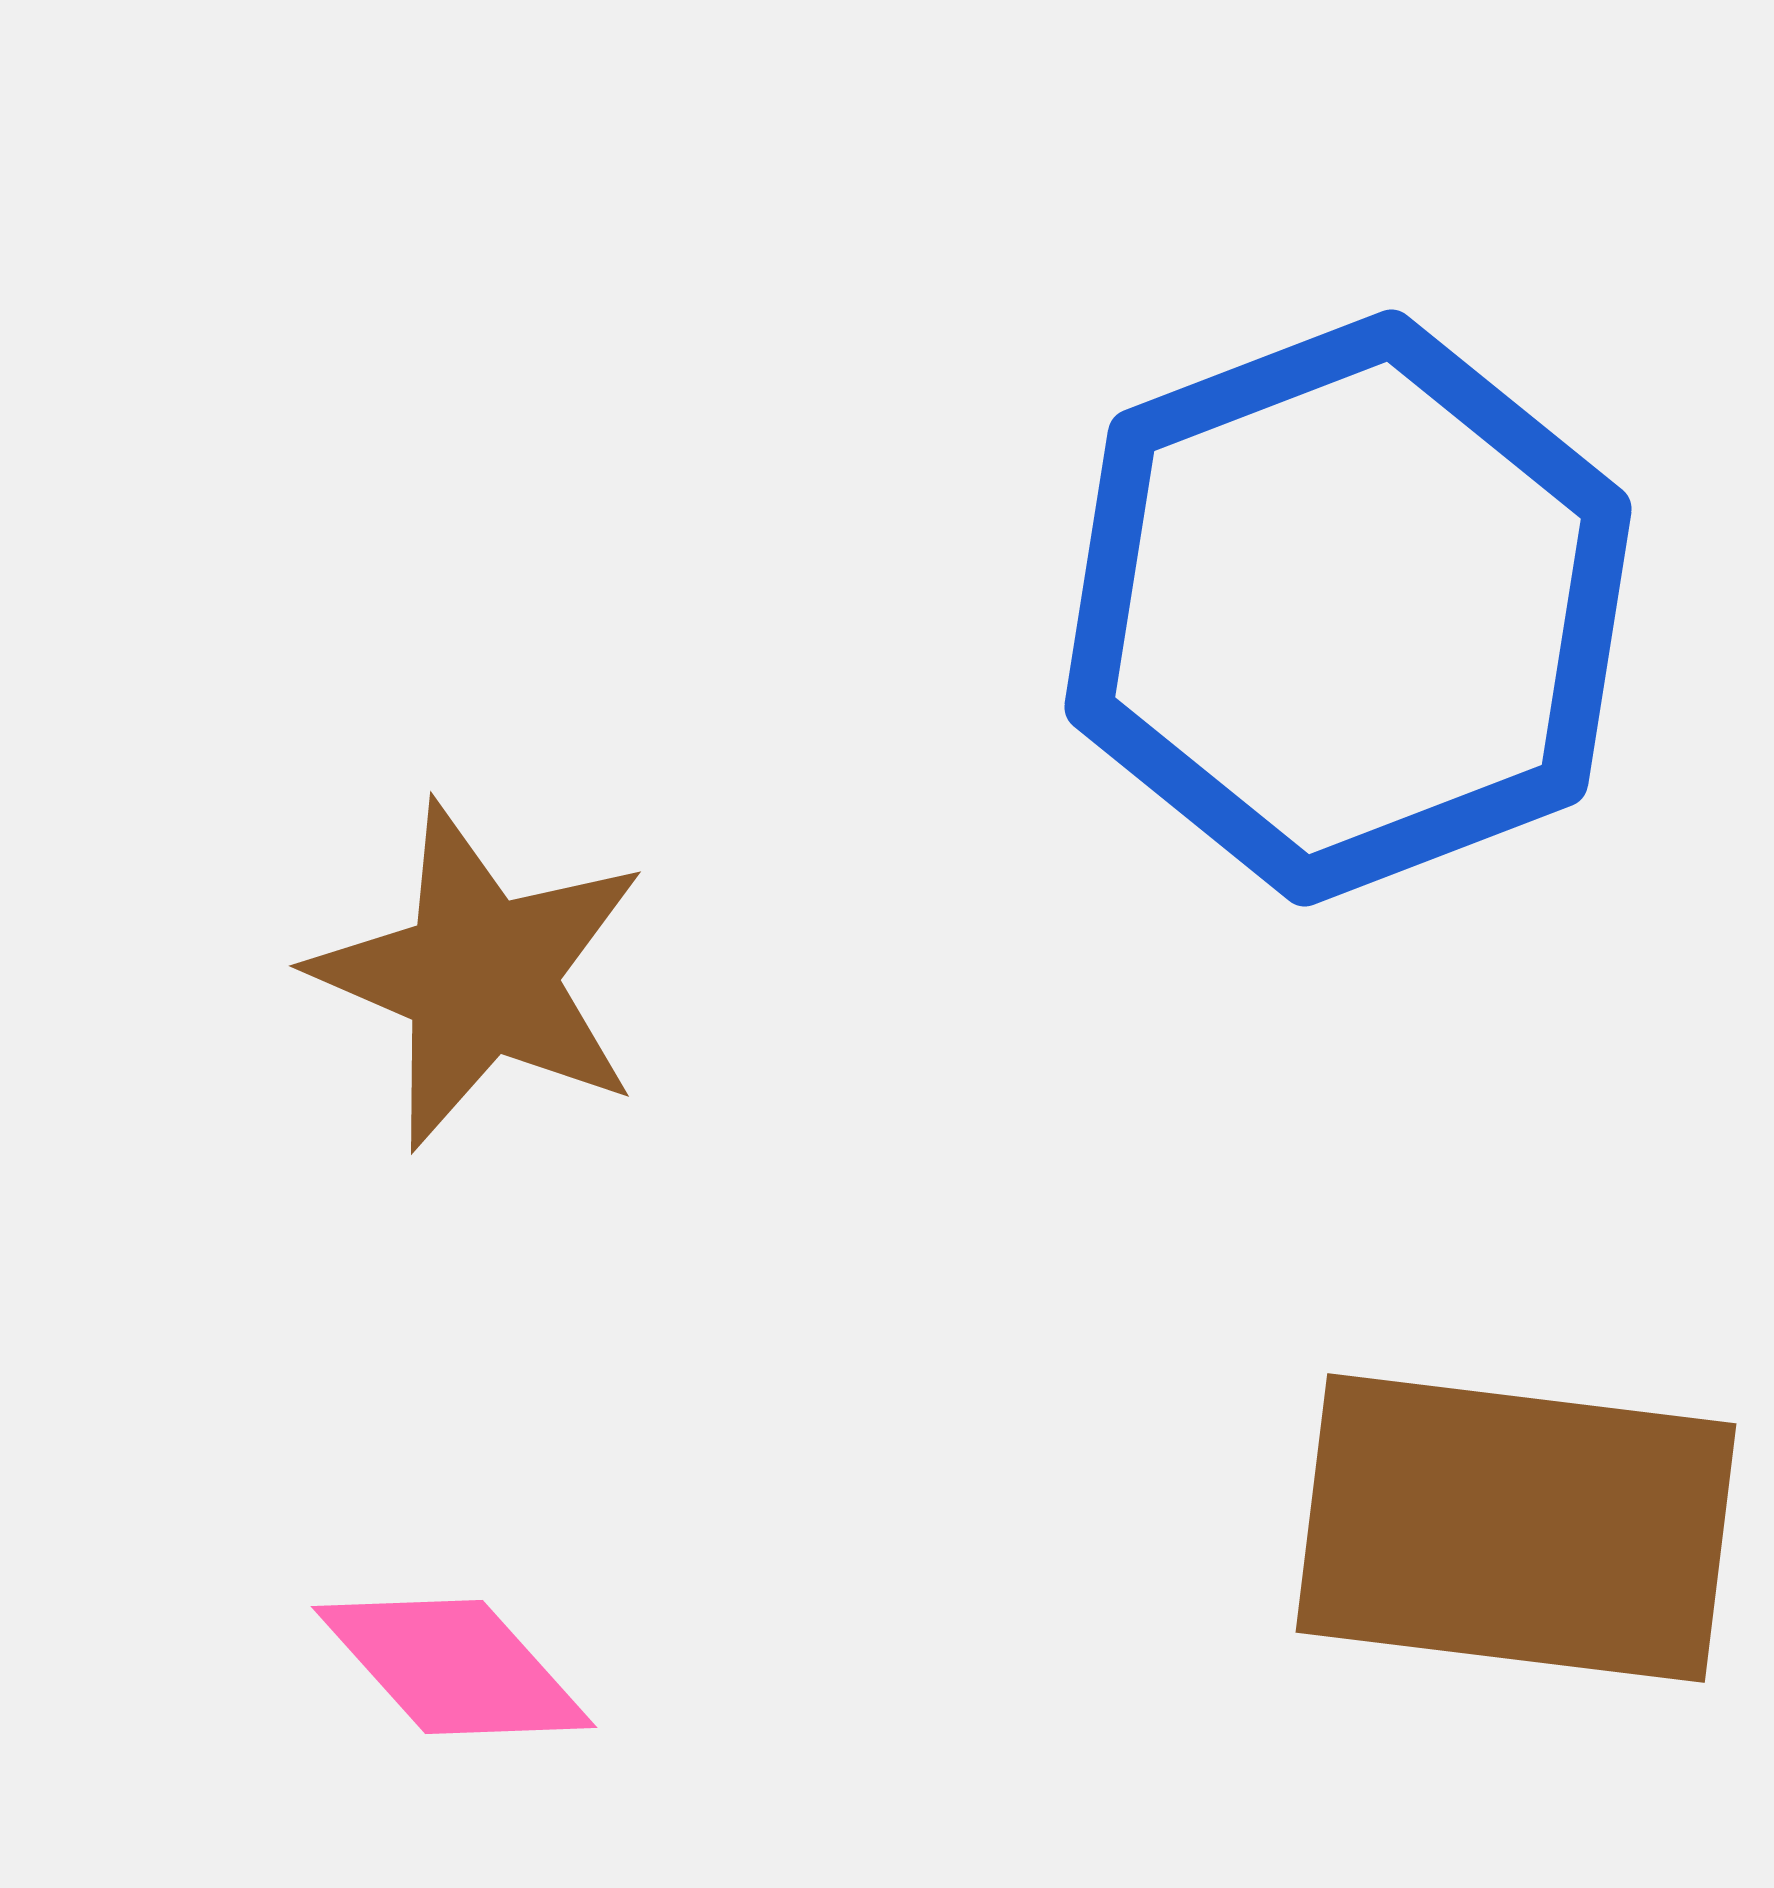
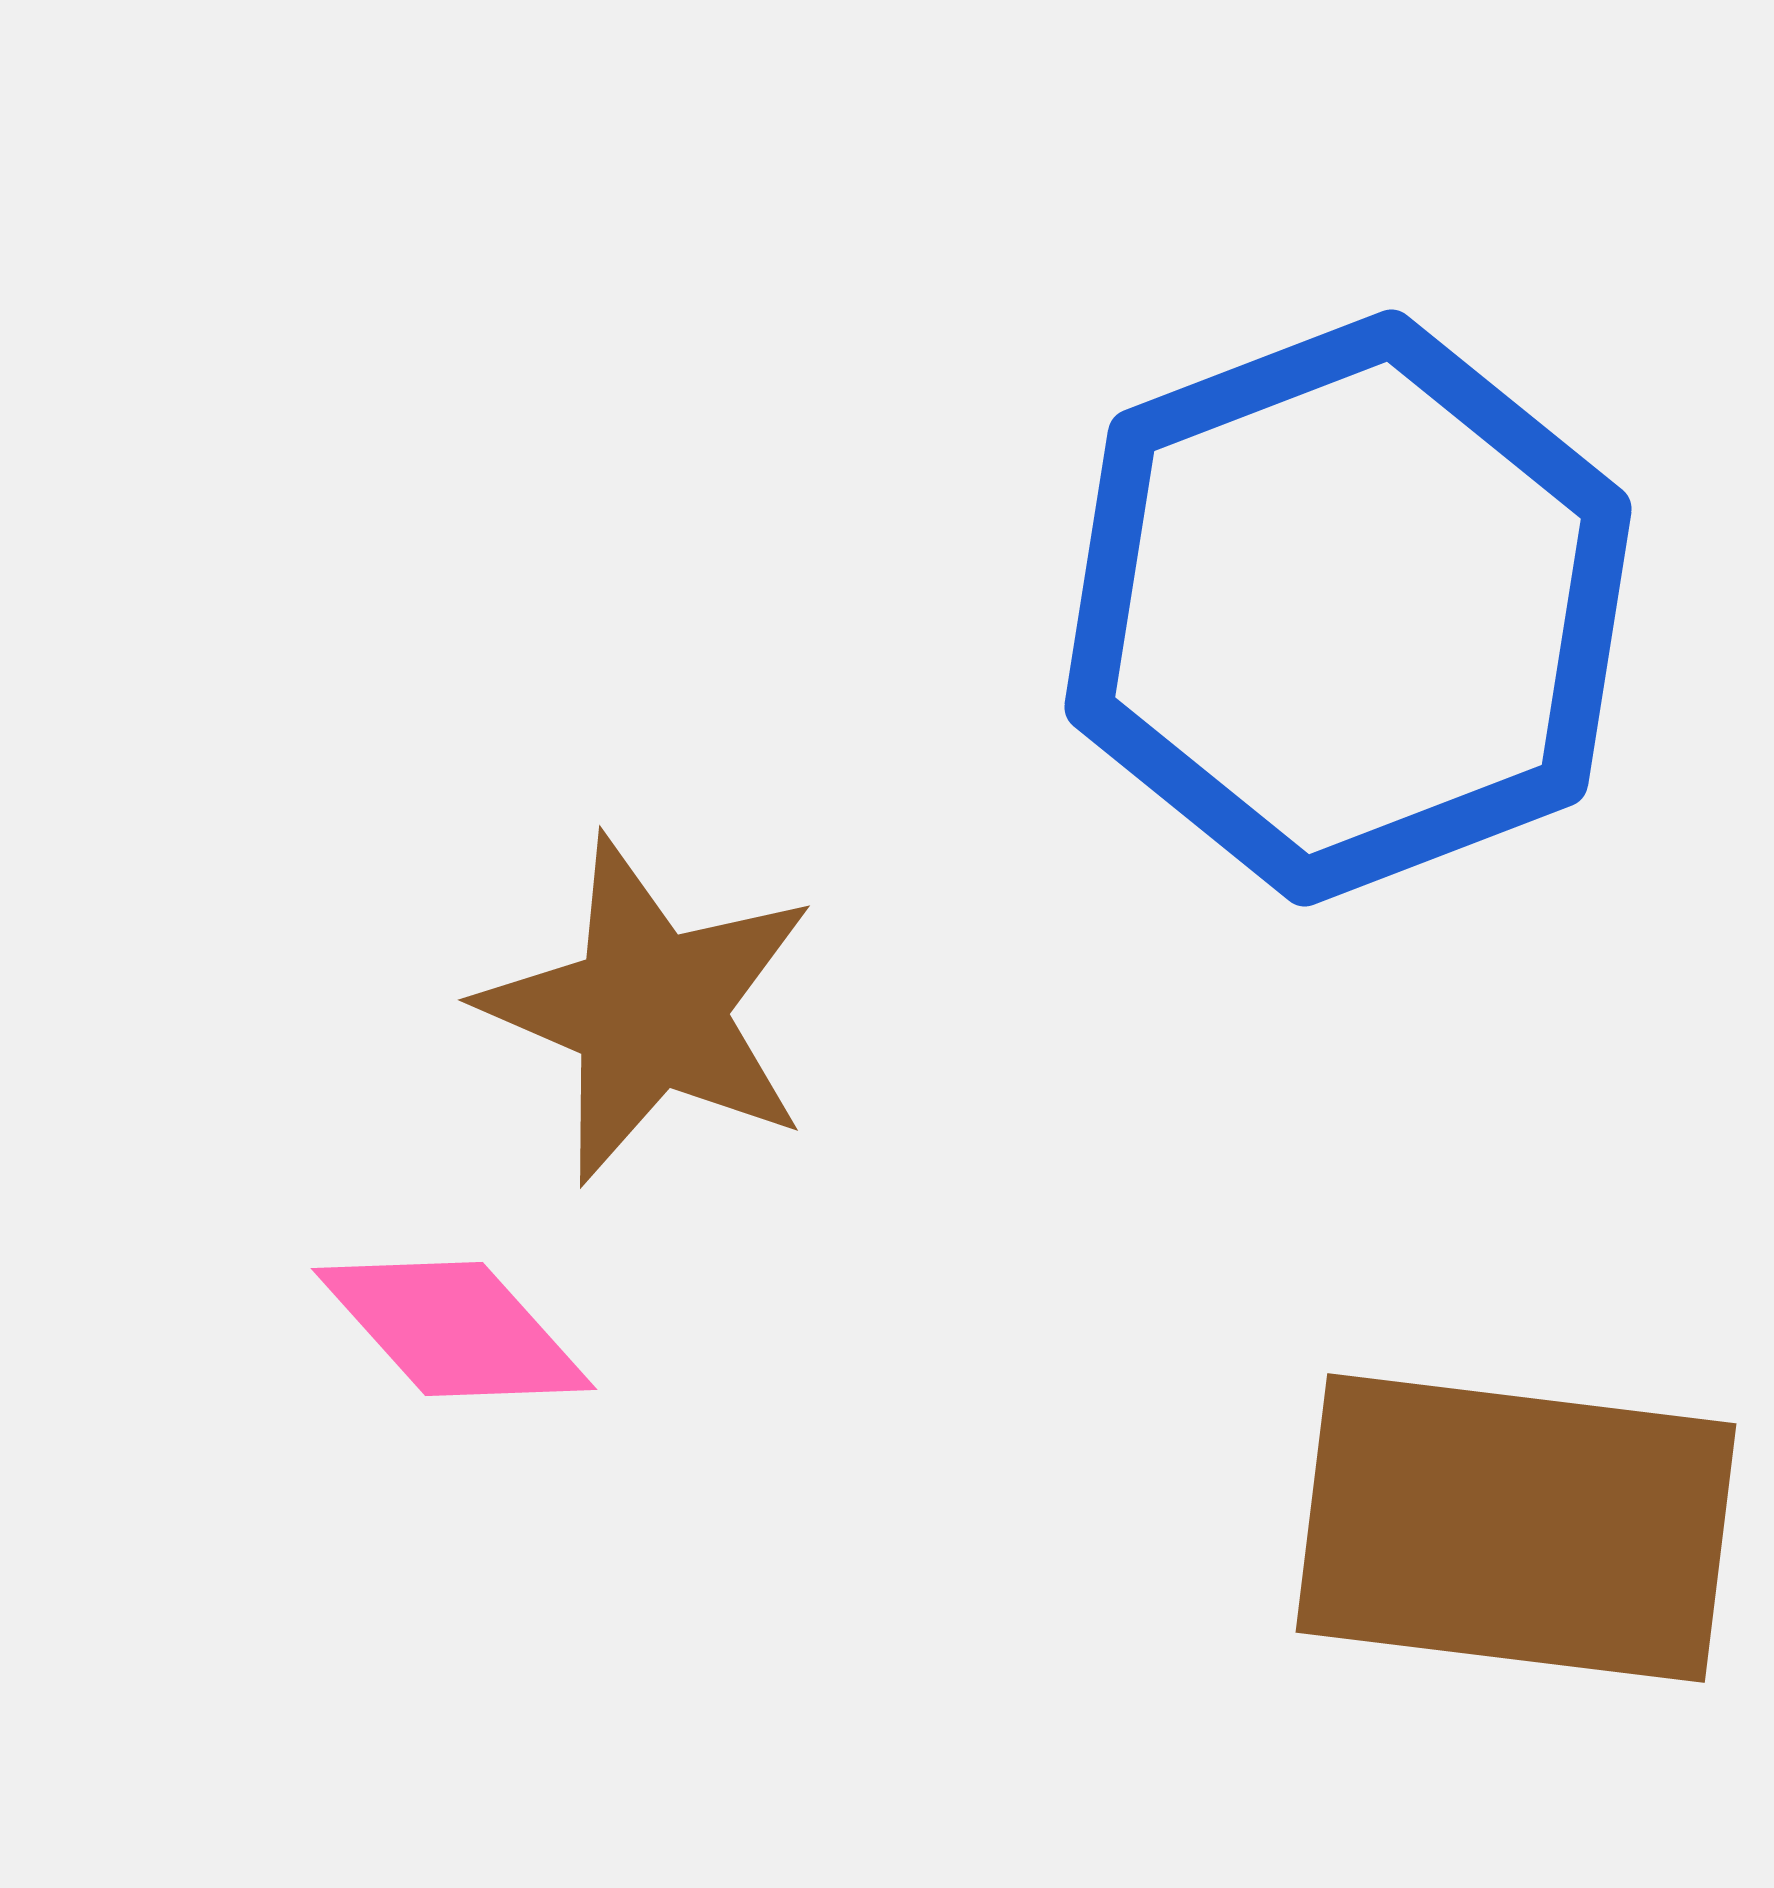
brown star: moved 169 px right, 34 px down
pink diamond: moved 338 px up
